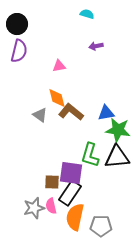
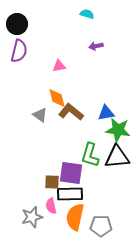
black rectangle: moved 1 px down; rotated 55 degrees clockwise
gray star: moved 2 px left, 9 px down
